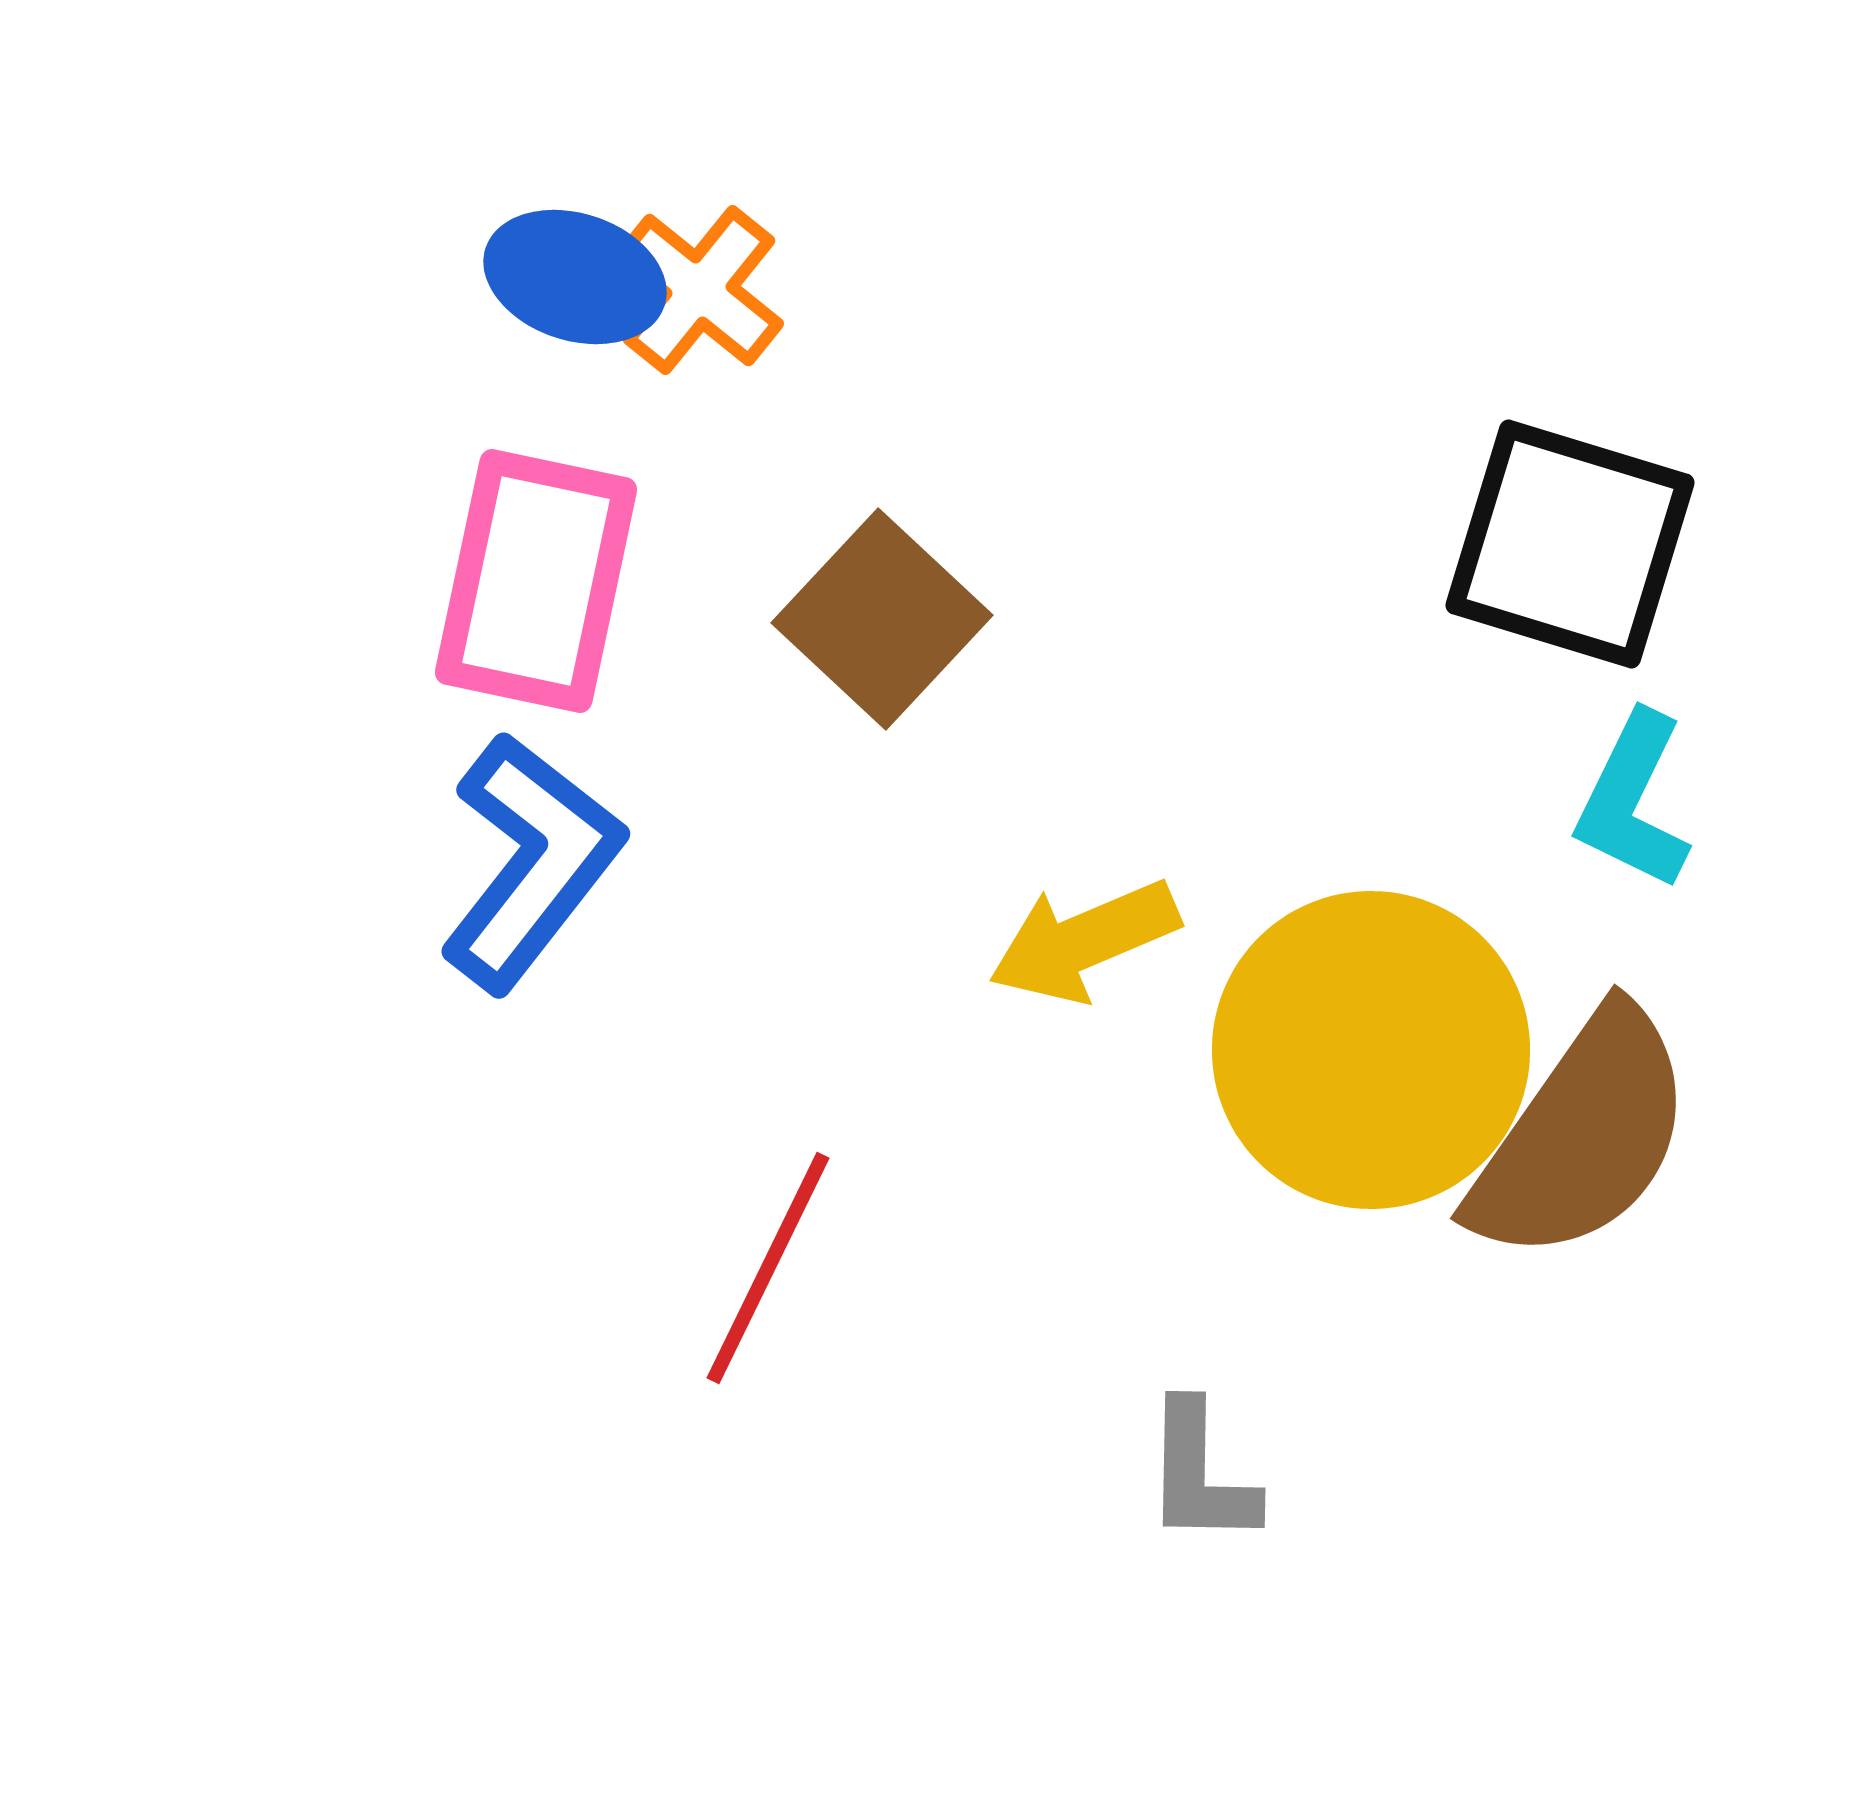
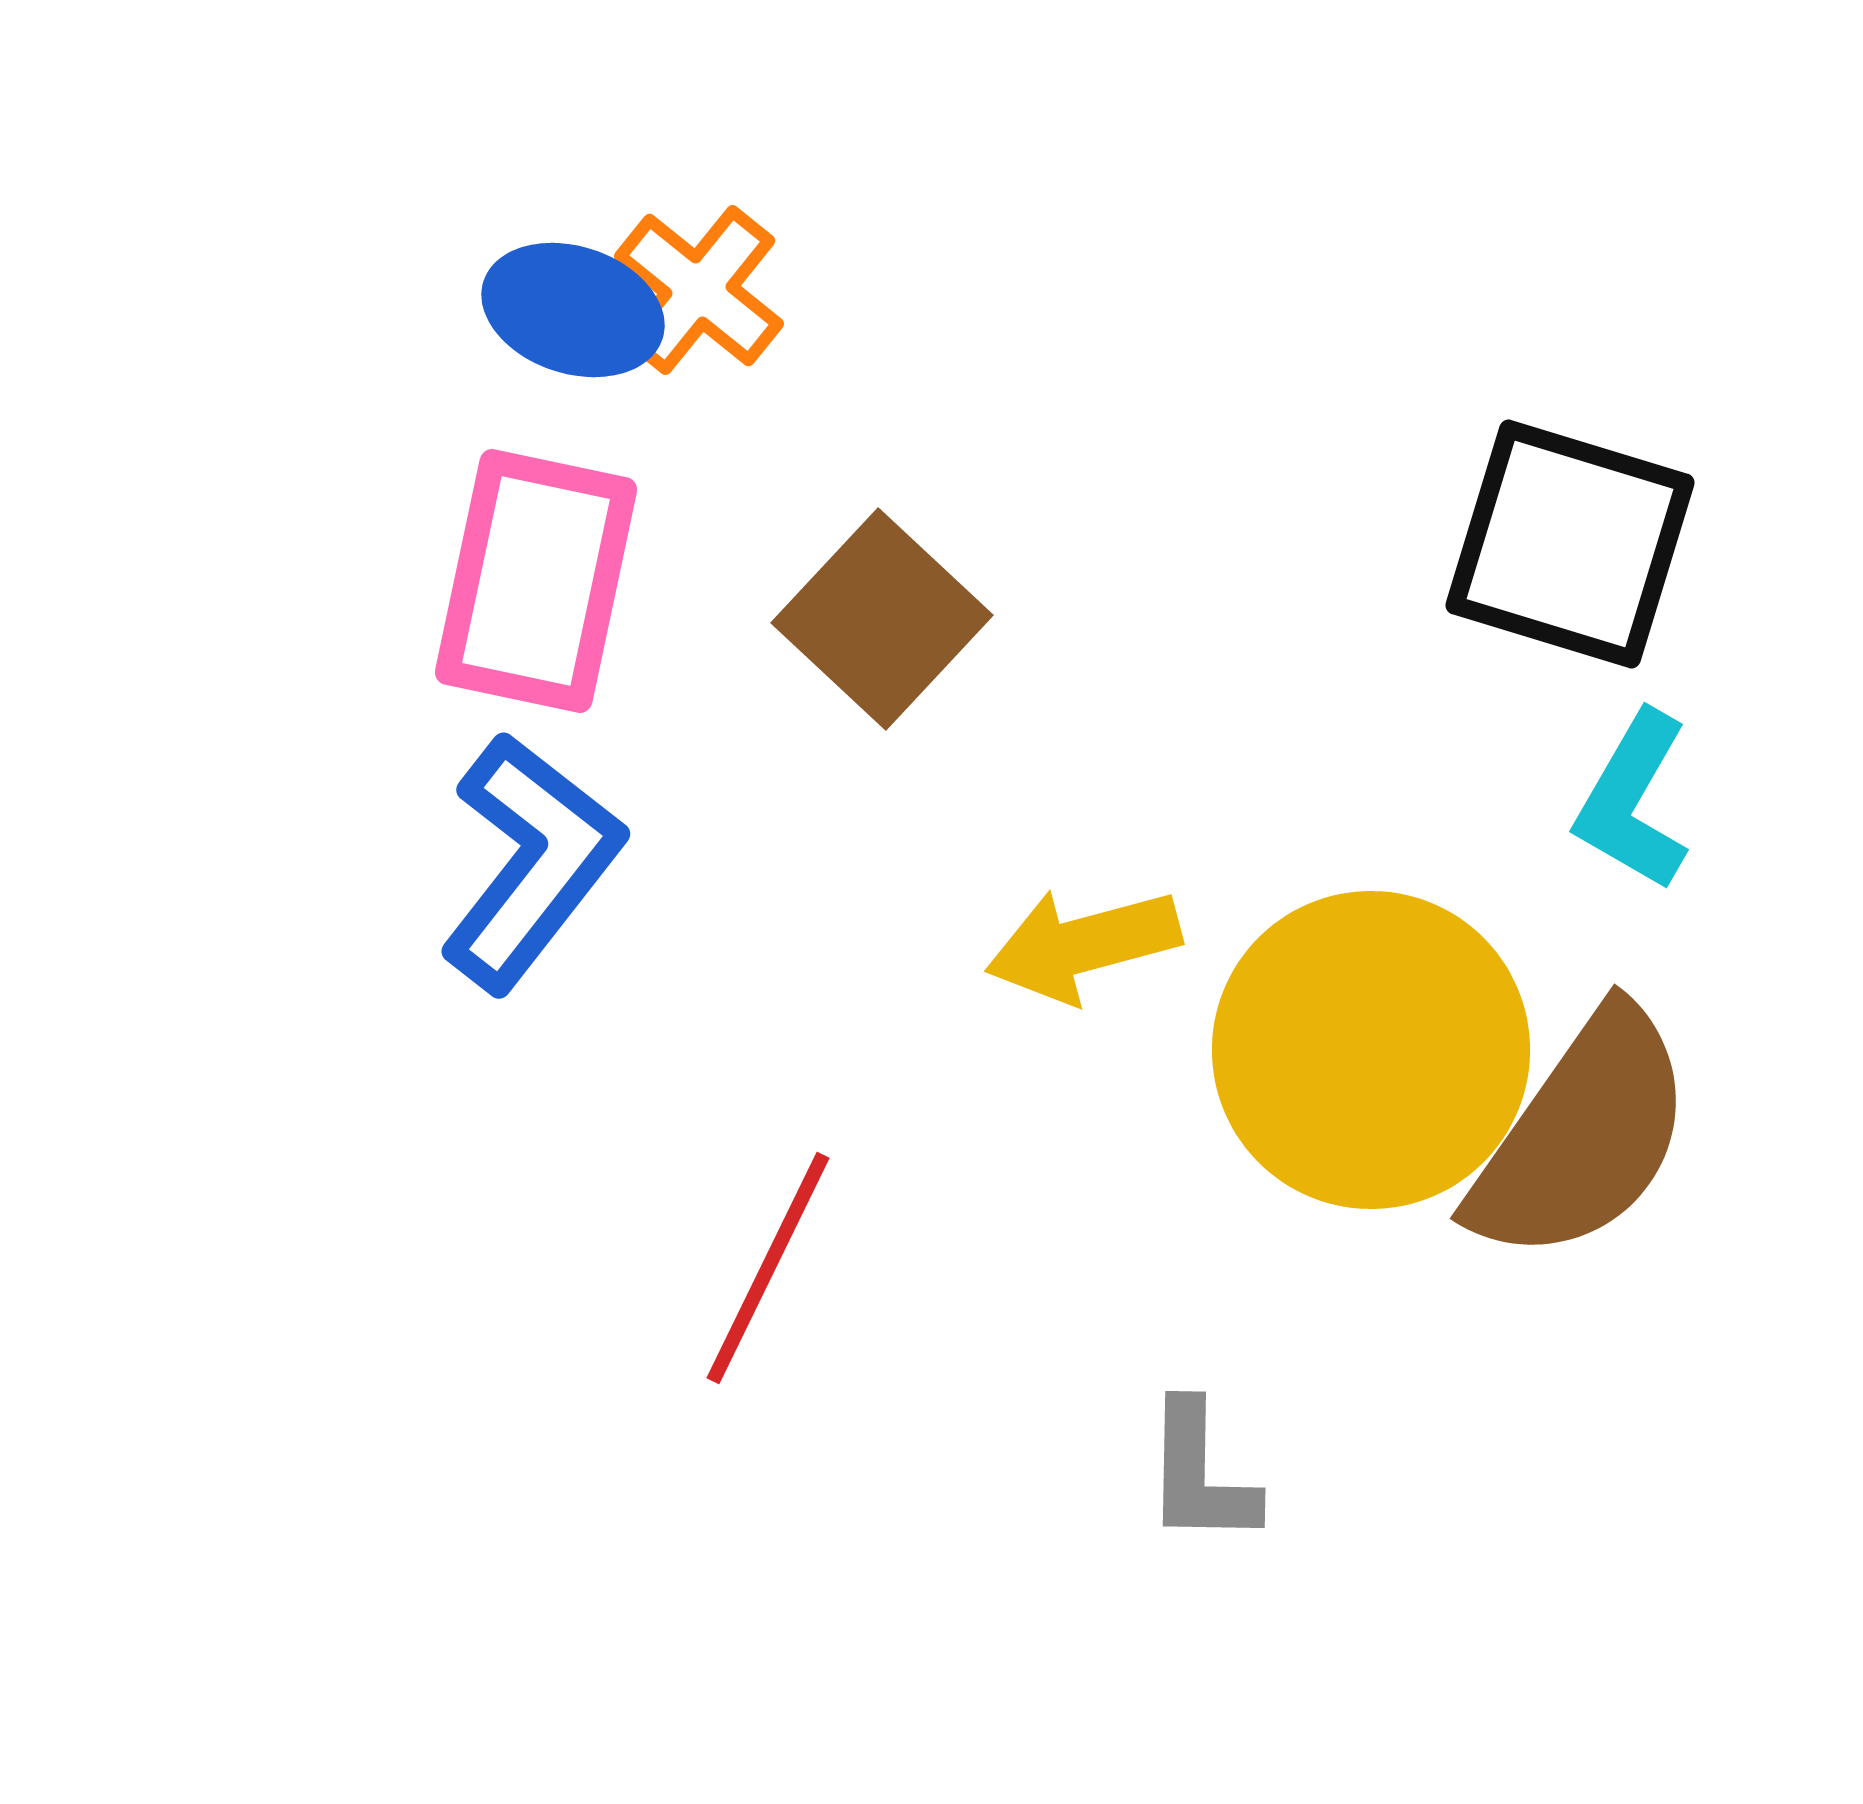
blue ellipse: moved 2 px left, 33 px down
cyan L-shape: rotated 4 degrees clockwise
yellow arrow: moved 1 px left, 4 px down; rotated 8 degrees clockwise
